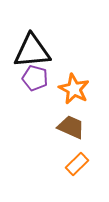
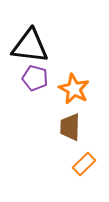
black triangle: moved 2 px left, 5 px up; rotated 12 degrees clockwise
brown trapezoid: moved 1 px left; rotated 112 degrees counterclockwise
orange rectangle: moved 7 px right
